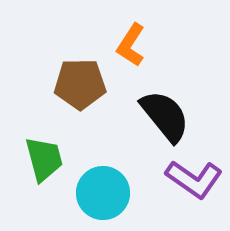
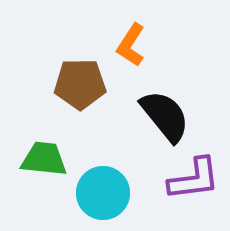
green trapezoid: rotated 69 degrees counterclockwise
purple L-shape: rotated 42 degrees counterclockwise
